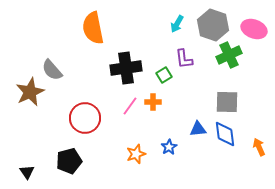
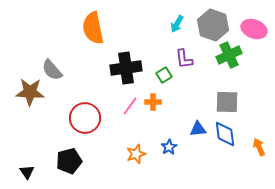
brown star: rotated 28 degrees clockwise
